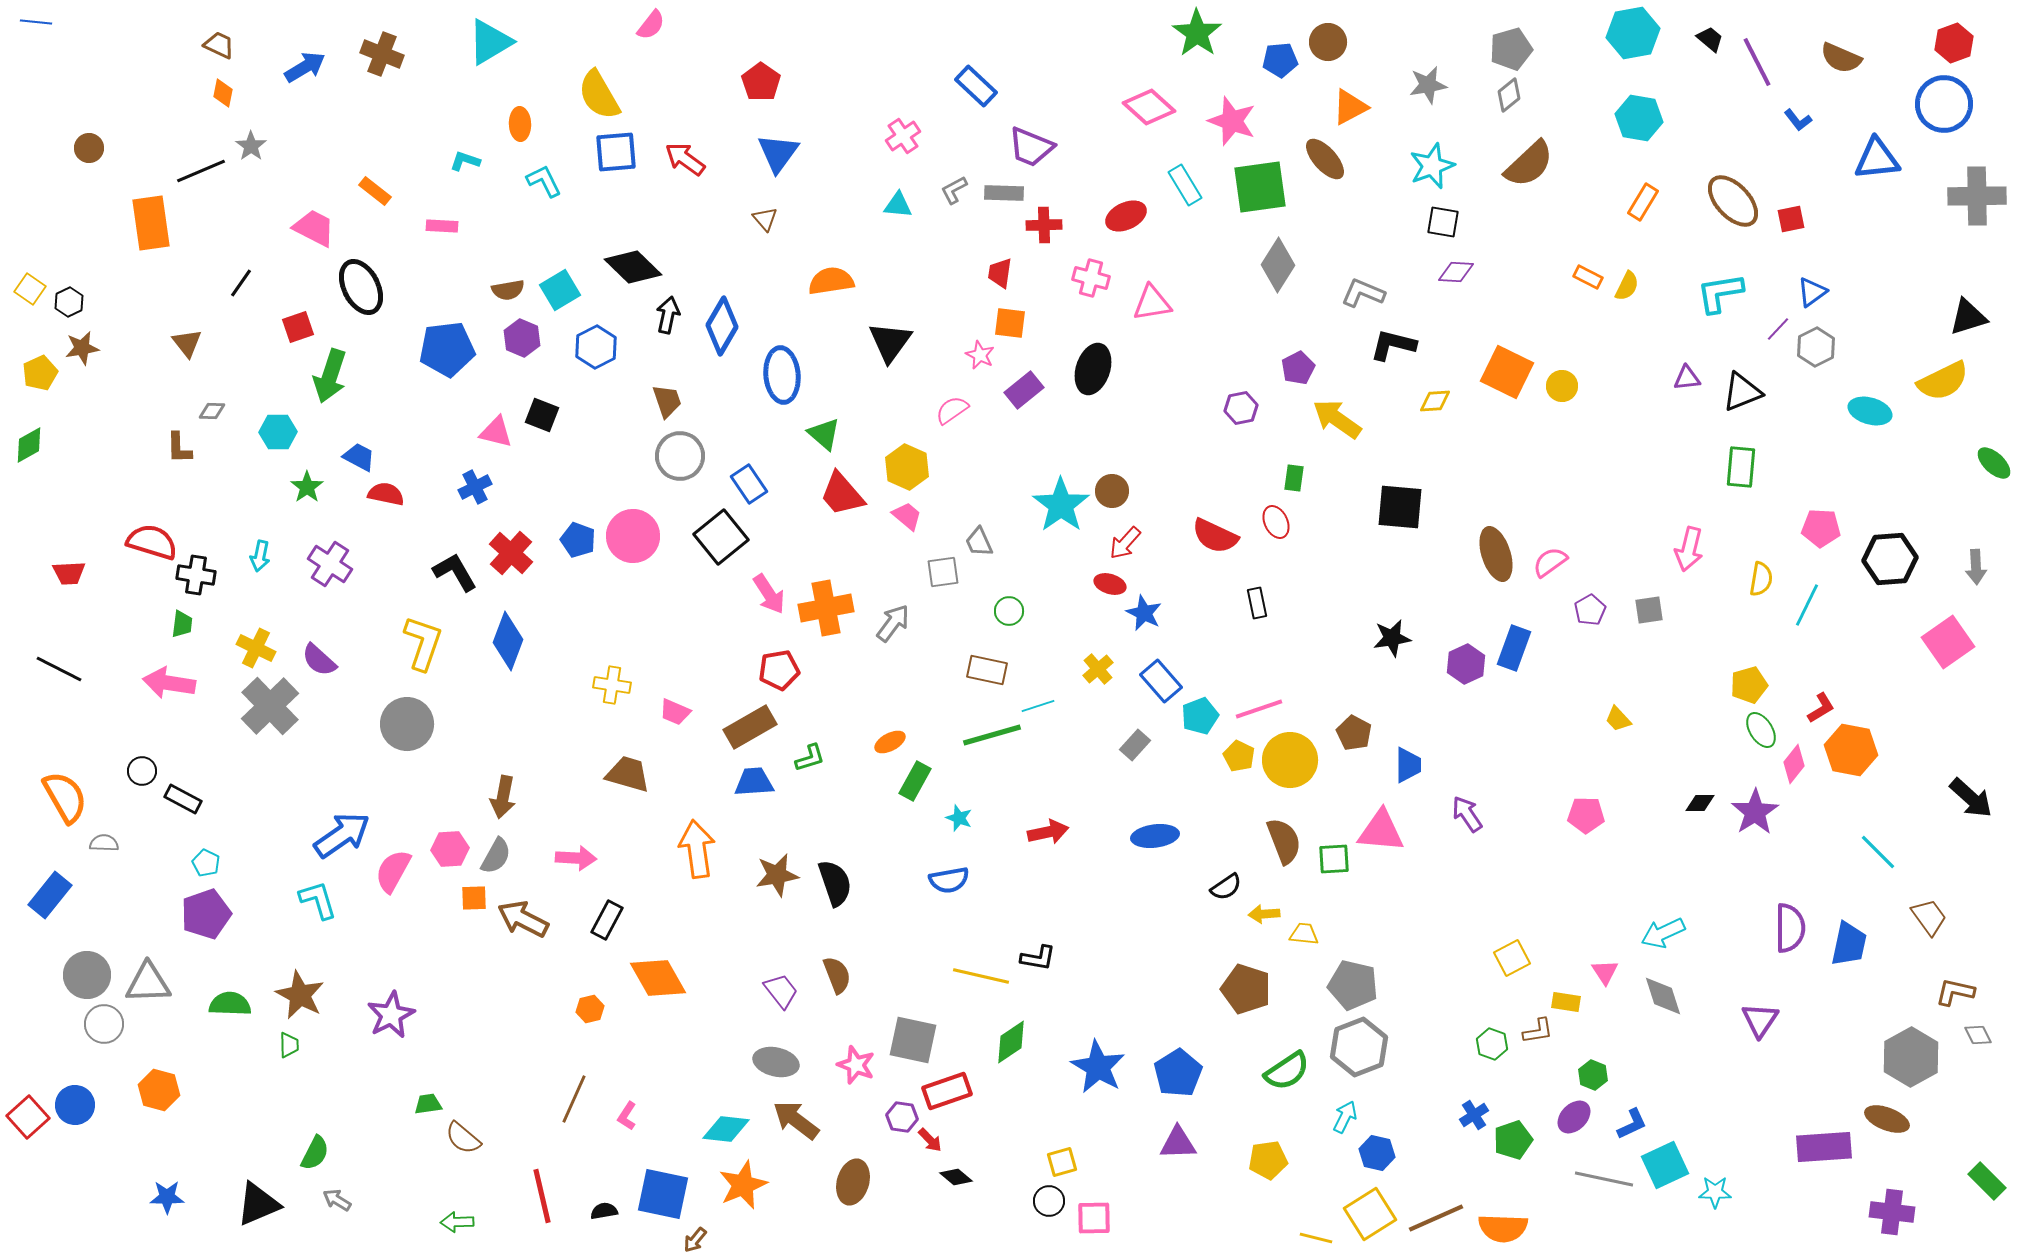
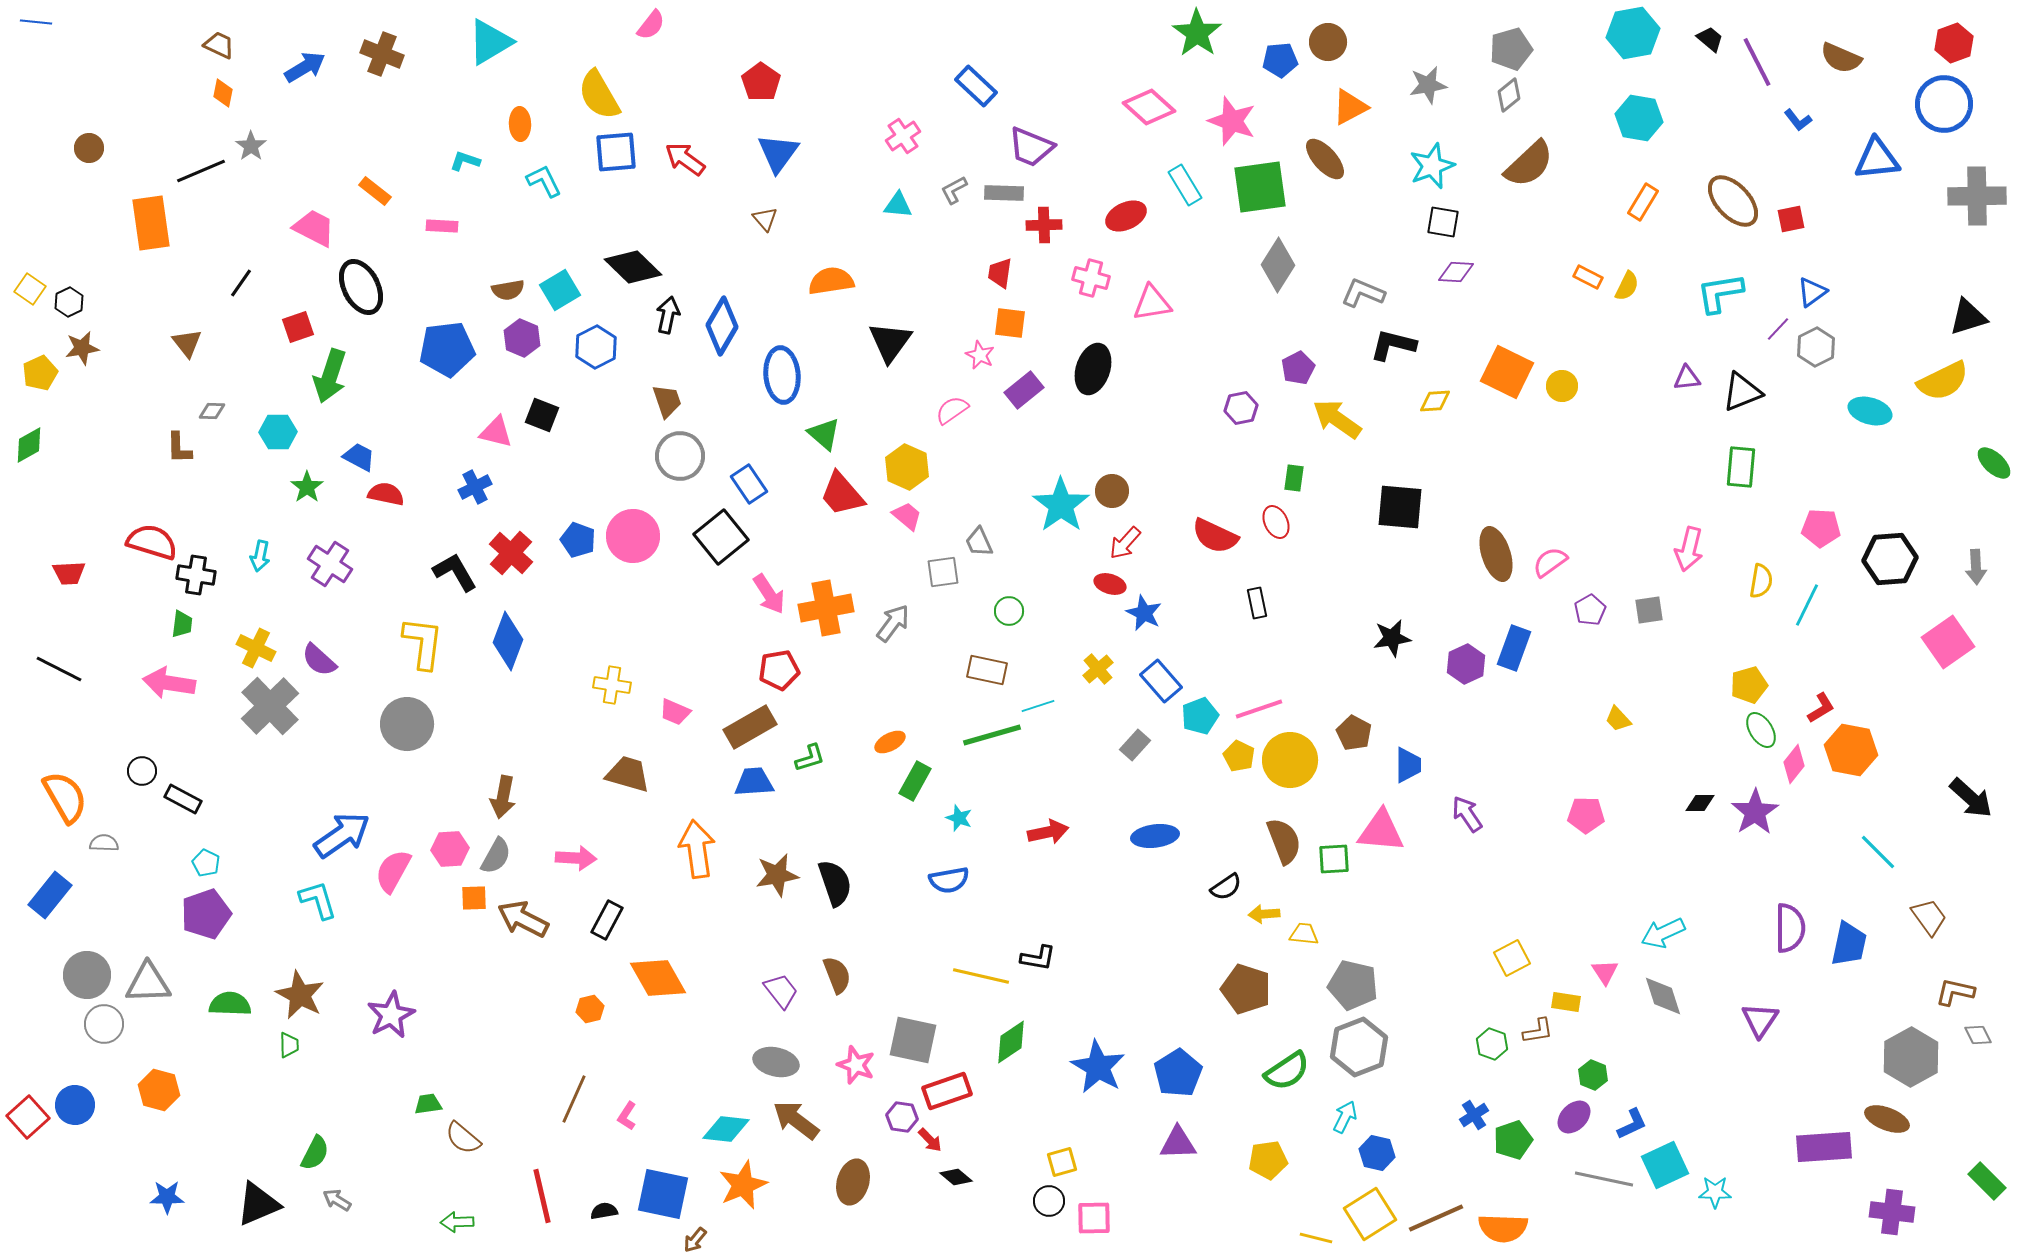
yellow semicircle at (1761, 579): moved 2 px down
yellow L-shape at (423, 643): rotated 12 degrees counterclockwise
